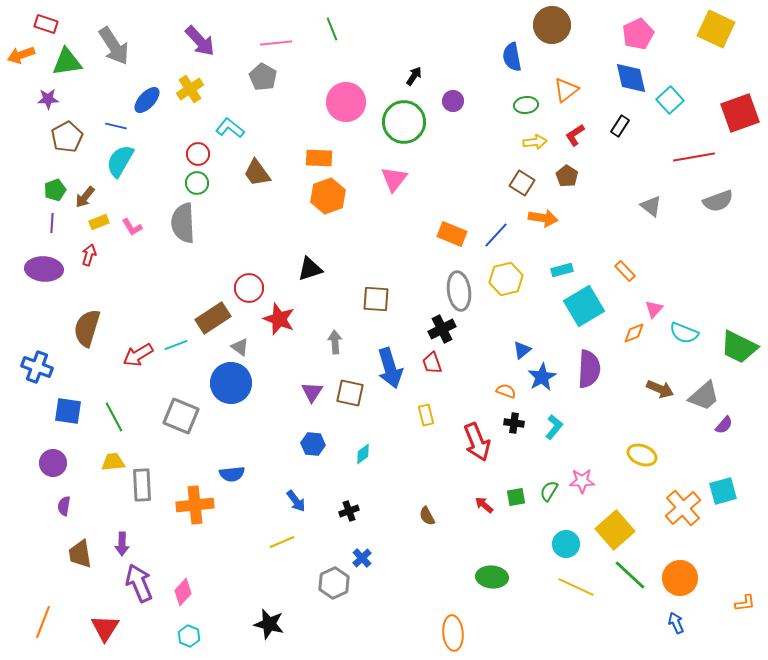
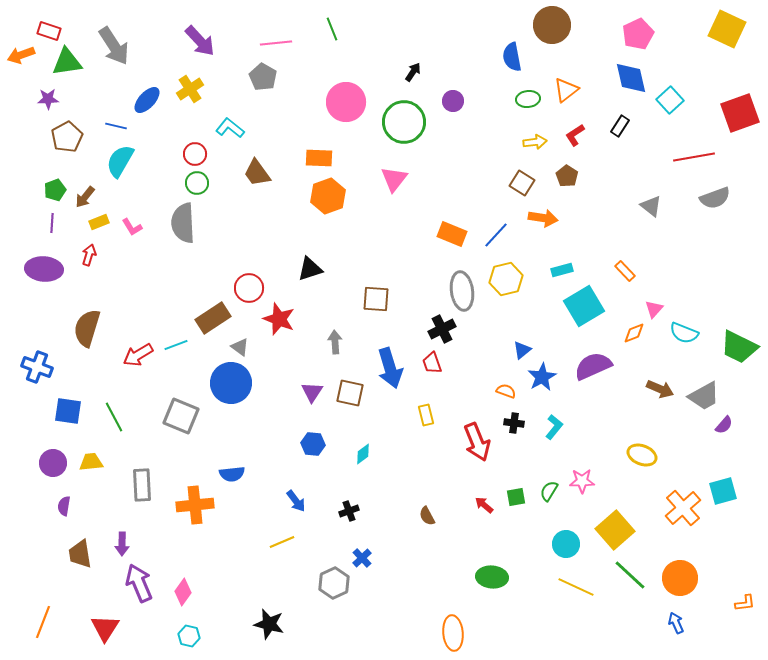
red rectangle at (46, 24): moved 3 px right, 7 px down
yellow square at (716, 29): moved 11 px right
black arrow at (414, 76): moved 1 px left, 4 px up
green ellipse at (526, 105): moved 2 px right, 6 px up
red circle at (198, 154): moved 3 px left
gray semicircle at (718, 201): moved 3 px left, 3 px up
gray ellipse at (459, 291): moved 3 px right
purple semicircle at (589, 369): moved 4 px right, 3 px up; rotated 117 degrees counterclockwise
gray trapezoid at (704, 396): rotated 12 degrees clockwise
yellow trapezoid at (113, 462): moved 22 px left
pink diamond at (183, 592): rotated 8 degrees counterclockwise
cyan hexagon at (189, 636): rotated 10 degrees counterclockwise
